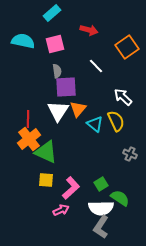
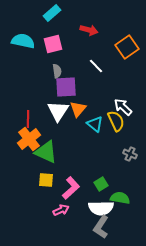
pink square: moved 2 px left
white arrow: moved 10 px down
green semicircle: rotated 24 degrees counterclockwise
